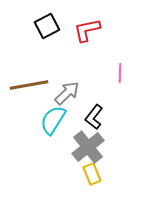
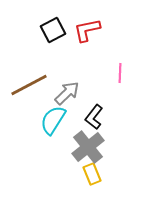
black square: moved 6 px right, 4 px down
brown line: rotated 18 degrees counterclockwise
